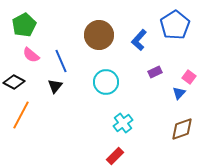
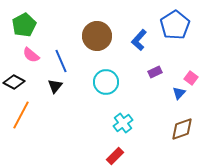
brown circle: moved 2 px left, 1 px down
pink square: moved 2 px right, 1 px down
